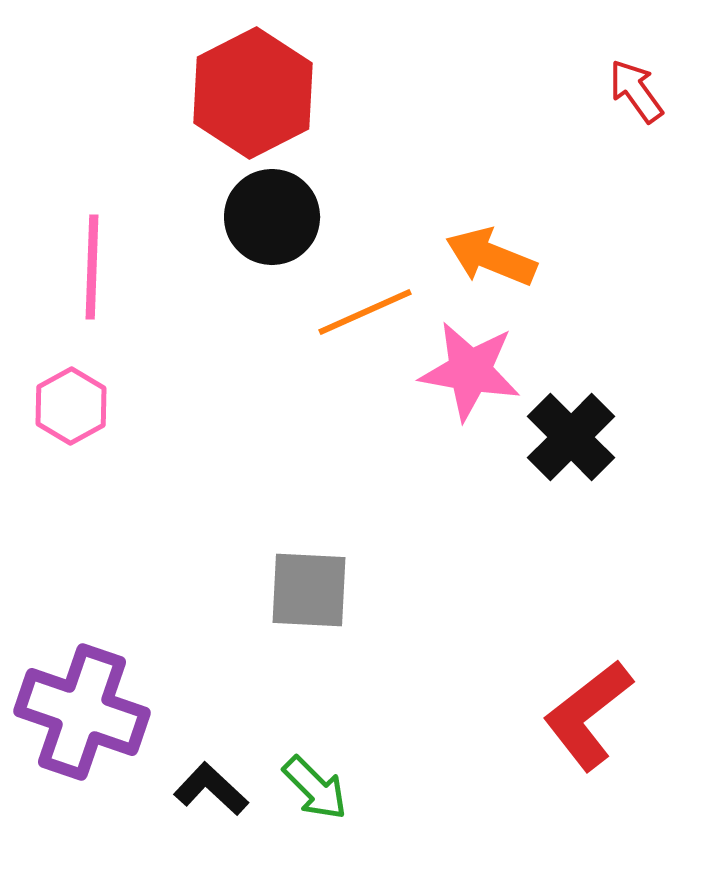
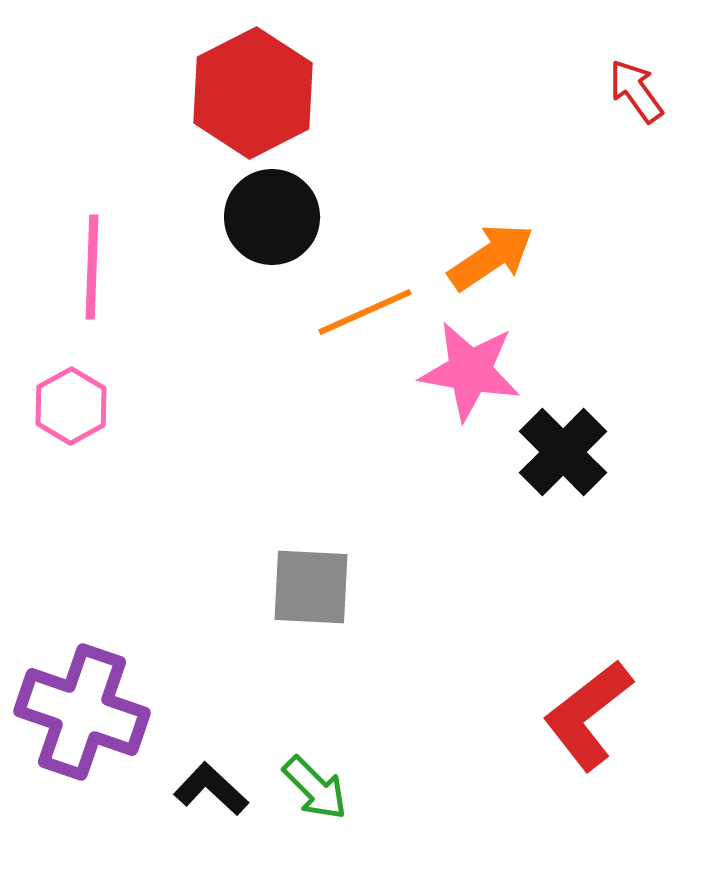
orange arrow: rotated 124 degrees clockwise
black cross: moved 8 px left, 15 px down
gray square: moved 2 px right, 3 px up
